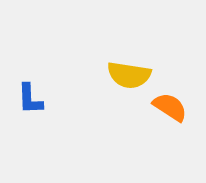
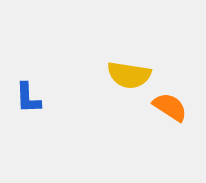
blue L-shape: moved 2 px left, 1 px up
